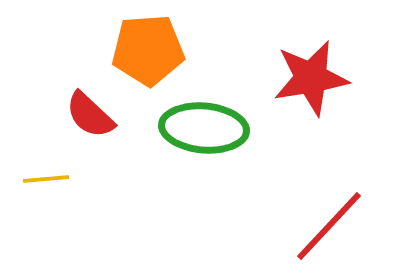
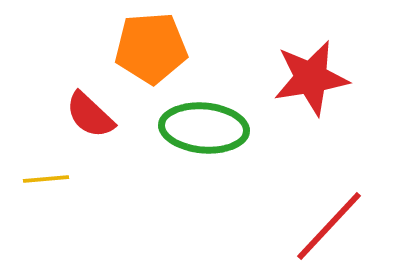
orange pentagon: moved 3 px right, 2 px up
